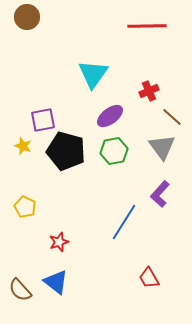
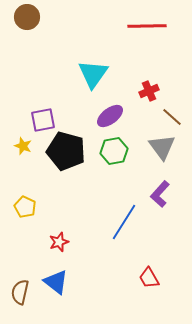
brown semicircle: moved 2 px down; rotated 55 degrees clockwise
